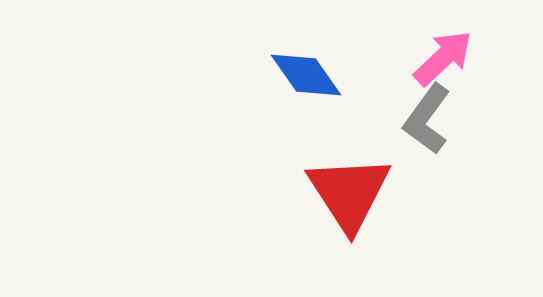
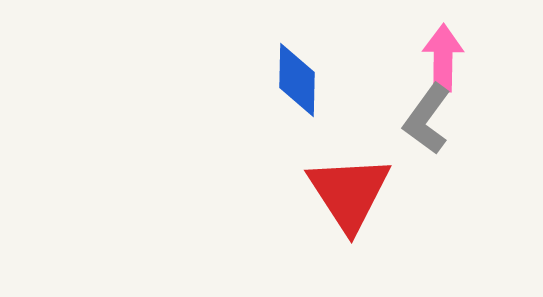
pink arrow: rotated 46 degrees counterclockwise
blue diamond: moved 9 px left, 5 px down; rotated 36 degrees clockwise
